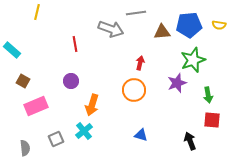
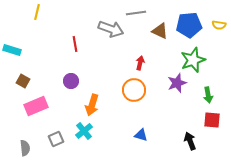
brown triangle: moved 2 px left, 1 px up; rotated 30 degrees clockwise
cyan rectangle: rotated 24 degrees counterclockwise
